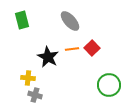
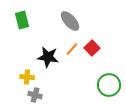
orange line: rotated 40 degrees counterclockwise
black star: rotated 20 degrees counterclockwise
yellow cross: moved 1 px left, 1 px up
